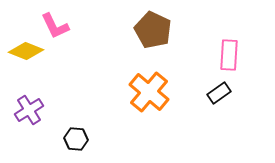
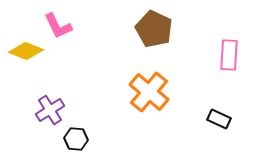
pink L-shape: moved 3 px right
brown pentagon: moved 1 px right, 1 px up
black rectangle: moved 26 px down; rotated 60 degrees clockwise
purple cross: moved 21 px right
